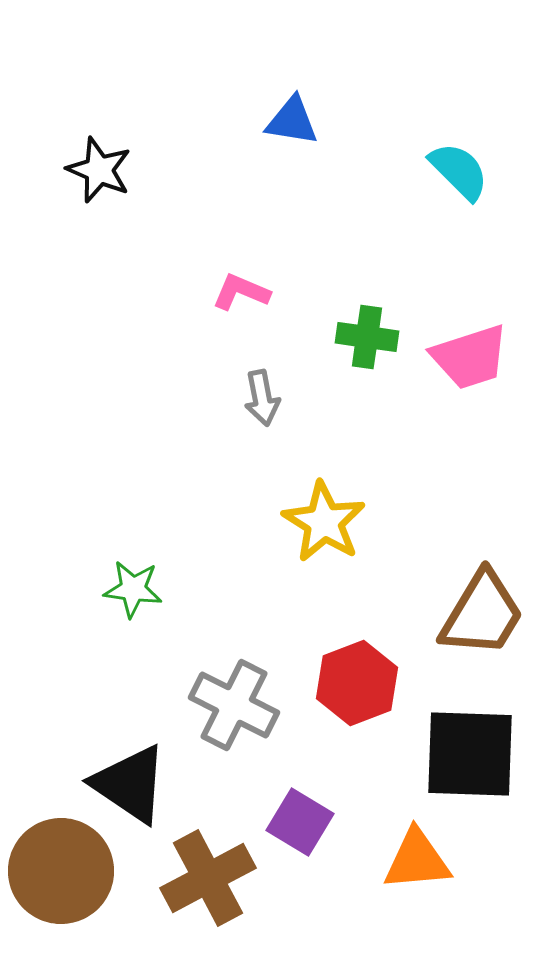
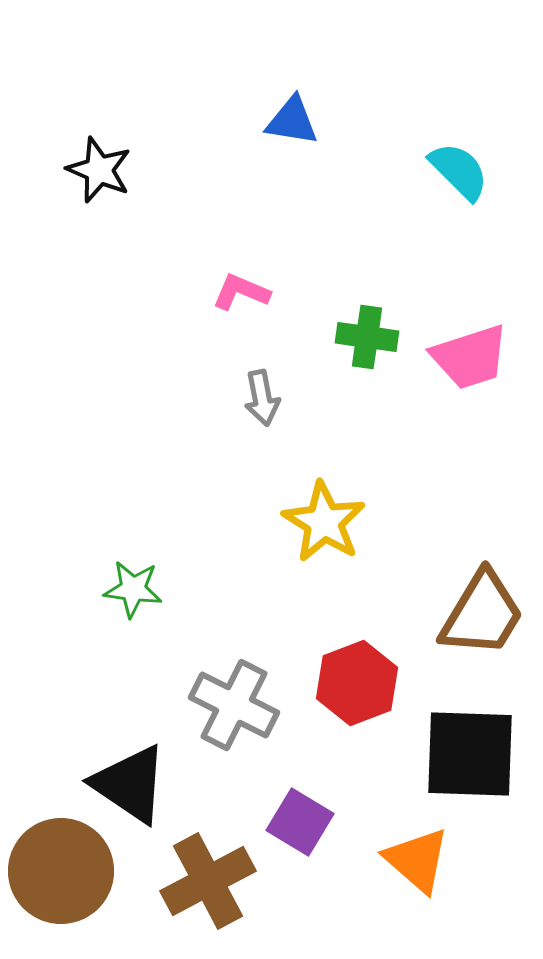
orange triangle: rotated 46 degrees clockwise
brown cross: moved 3 px down
